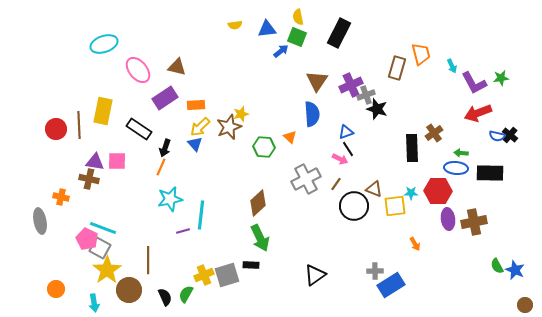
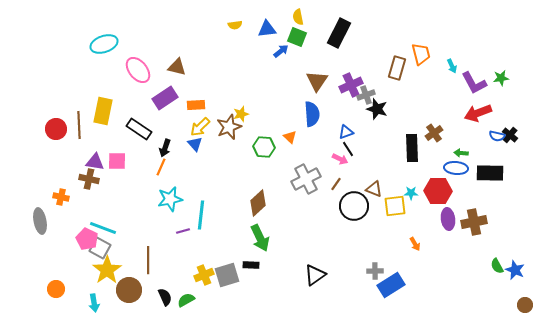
green semicircle at (186, 294): moved 6 px down; rotated 30 degrees clockwise
